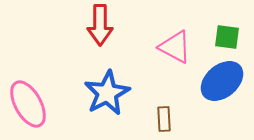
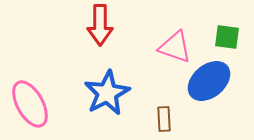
pink triangle: rotated 9 degrees counterclockwise
blue ellipse: moved 13 px left
pink ellipse: moved 2 px right
